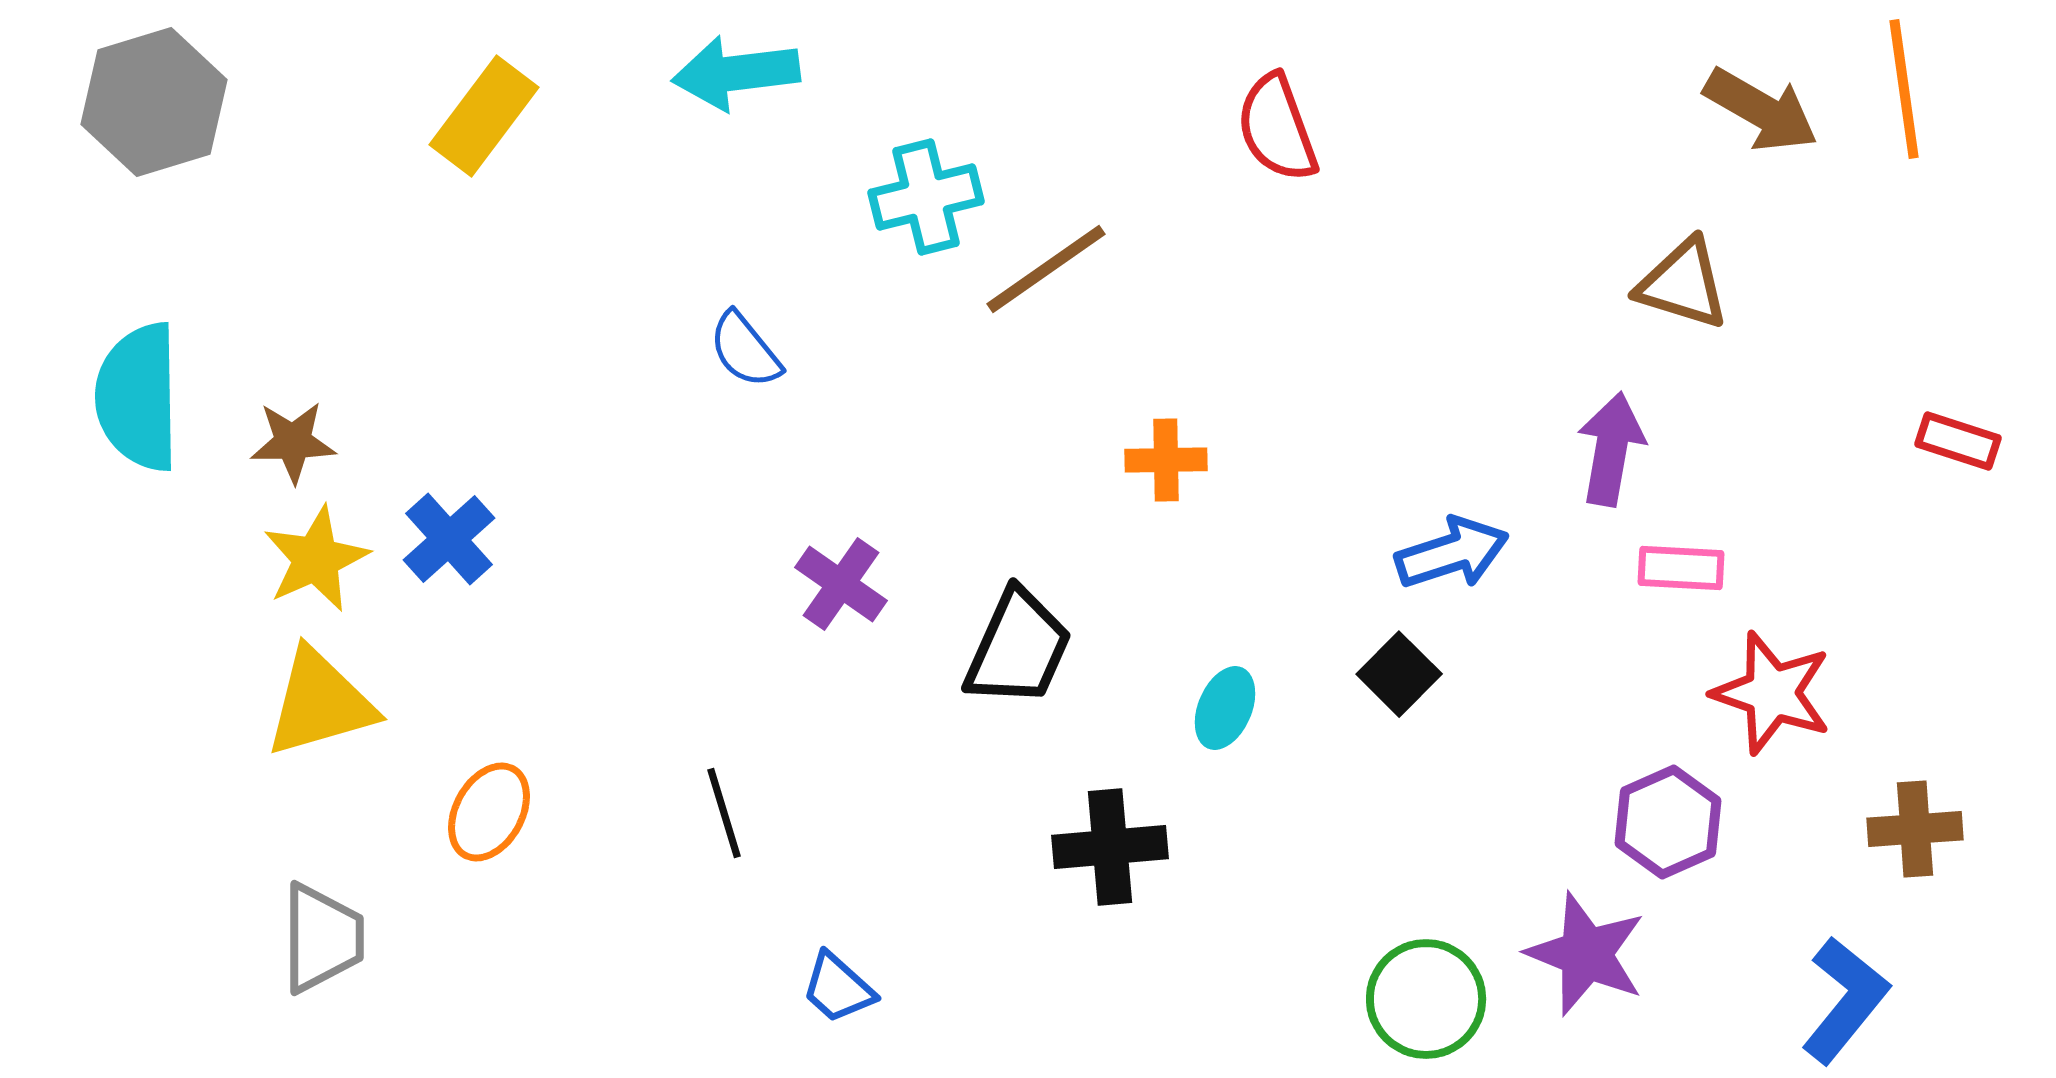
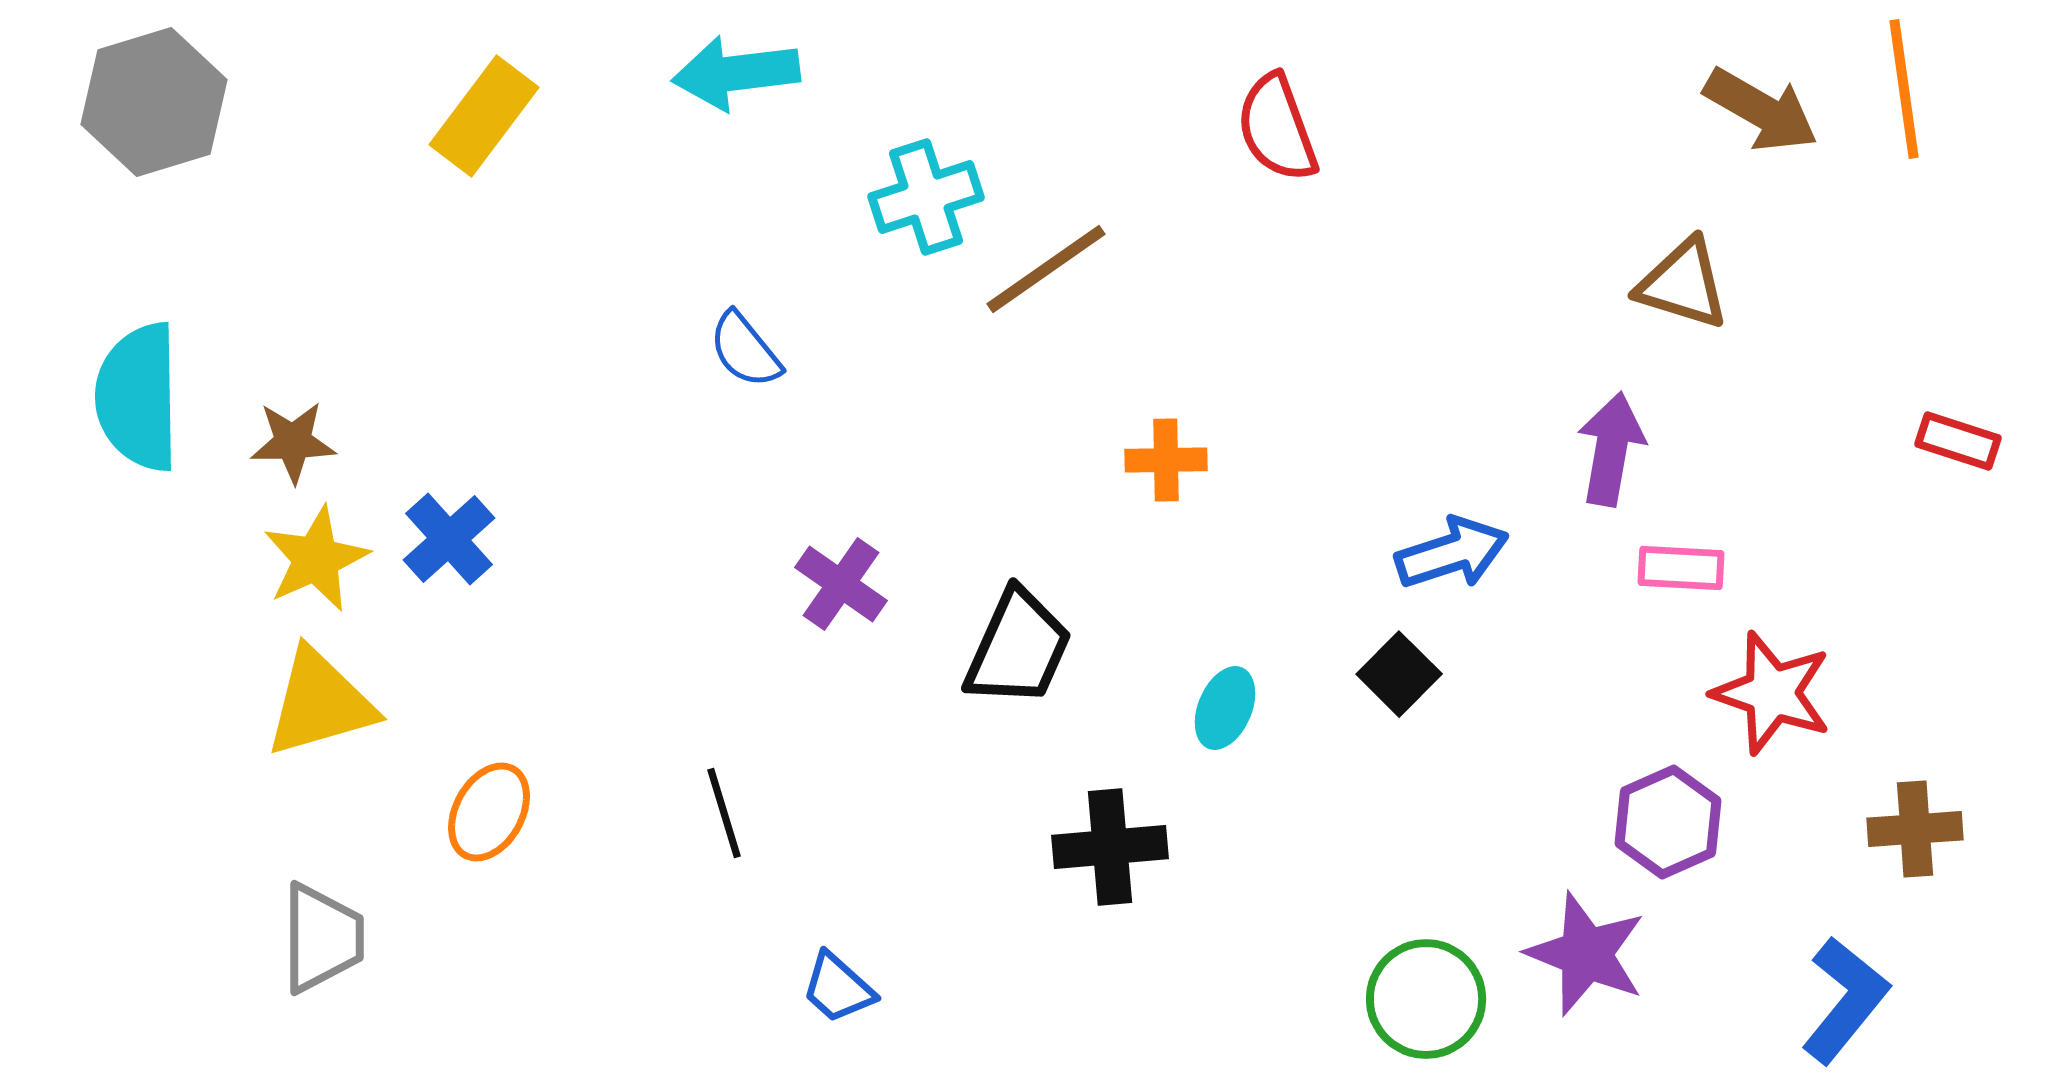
cyan cross: rotated 4 degrees counterclockwise
